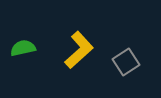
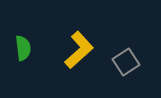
green semicircle: rotated 95 degrees clockwise
